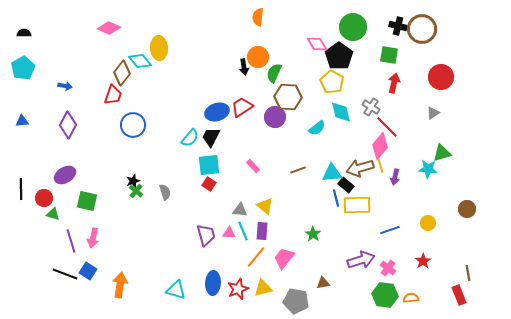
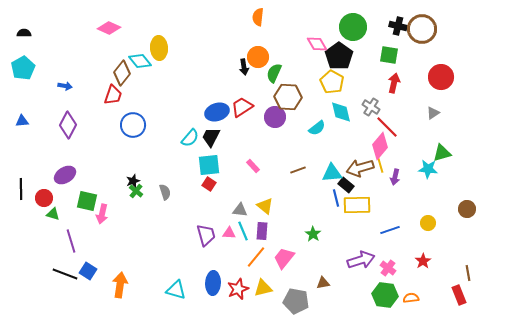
pink arrow at (93, 238): moved 9 px right, 24 px up
